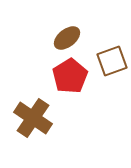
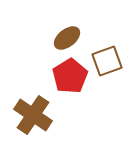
brown square: moved 5 px left
brown cross: moved 3 px up
